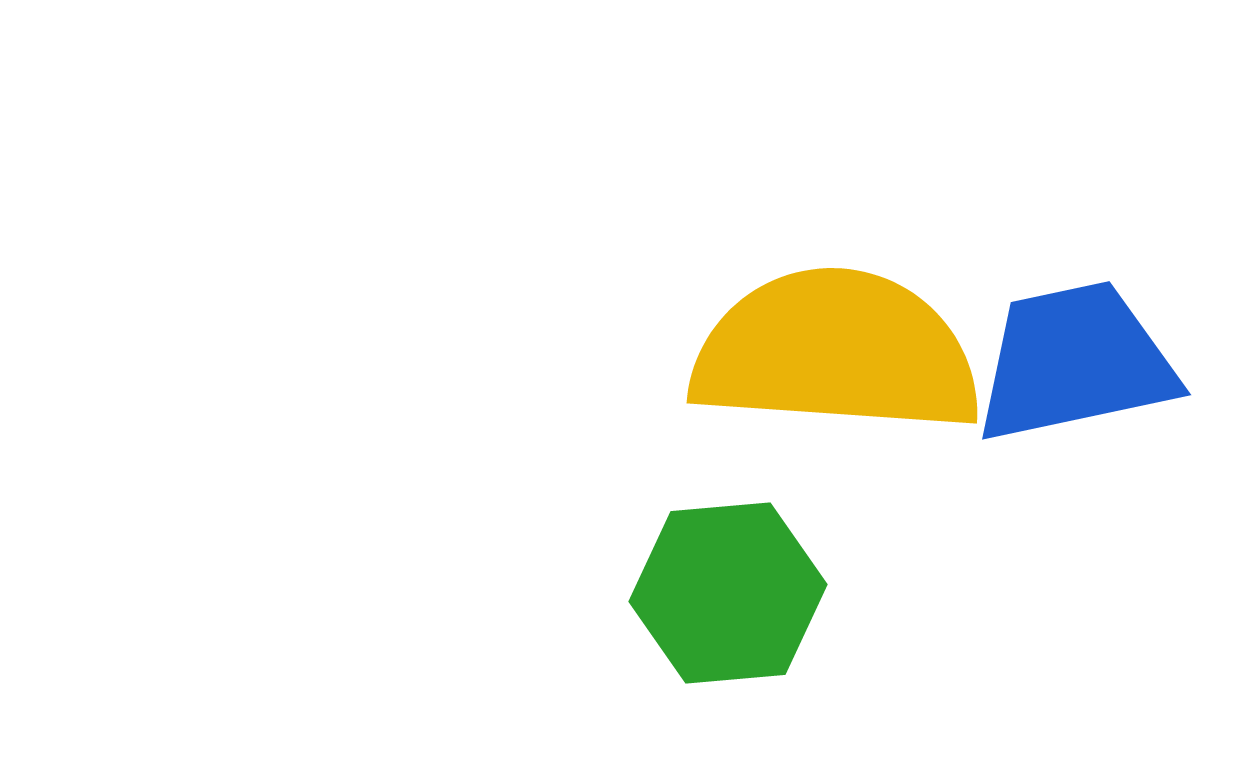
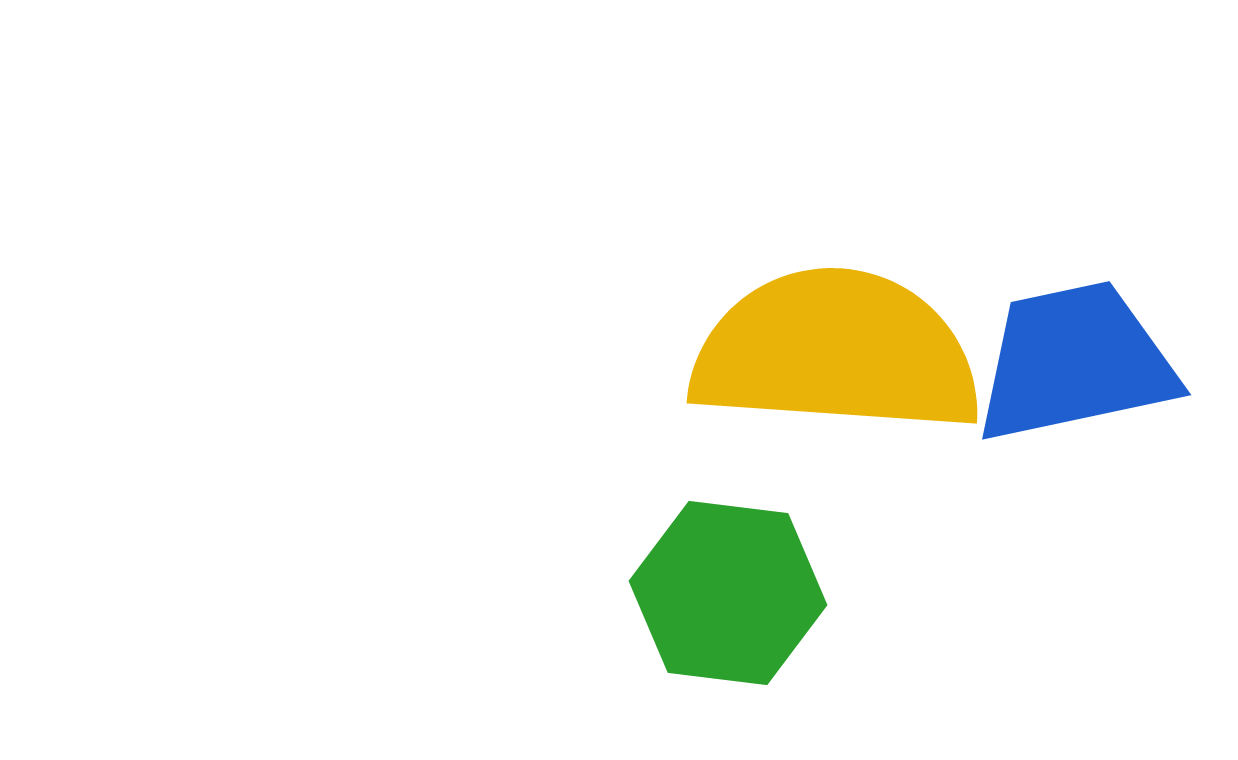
green hexagon: rotated 12 degrees clockwise
